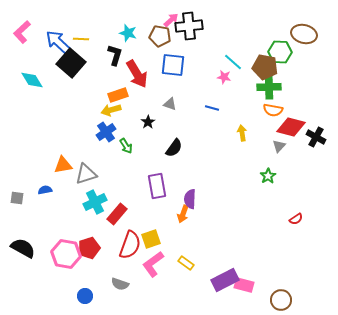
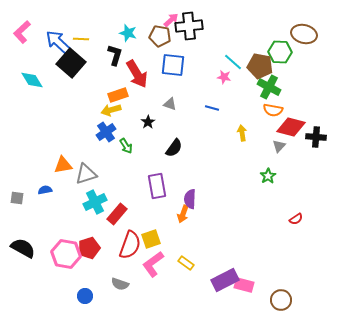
brown pentagon at (265, 67): moved 5 px left, 1 px up
green cross at (269, 87): rotated 30 degrees clockwise
black cross at (316, 137): rotated 24 degrees counterclockwise
